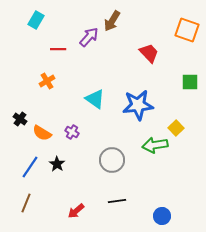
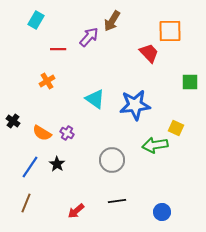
orange square: moved 17 px left, 1 px down; rotated 20 degrees counterclockwise
blue star: moved 3 px left
black cross: moved 7 px left, 2 px down
yellow square: rotated 21 degrees counterclockwise
purple cross: moved 5 px left, 1 px down
blue circle: moved 4 px up
